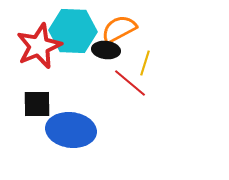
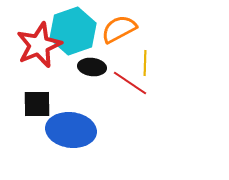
cyan hexagon: rotated 21 degrees counterclockwise
red star: moved 1 px up
black ellipse: moved 14 px left, 17 px down
yellow line: rotated 15 degrees counterclockwise
red line: rotated 6 degrees counterclockwise
